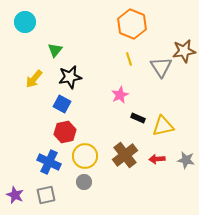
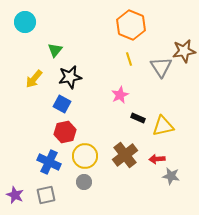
orange hexagon: moved 1 px left, 1 px down
gray star: moved 15 px left, 16 px down
